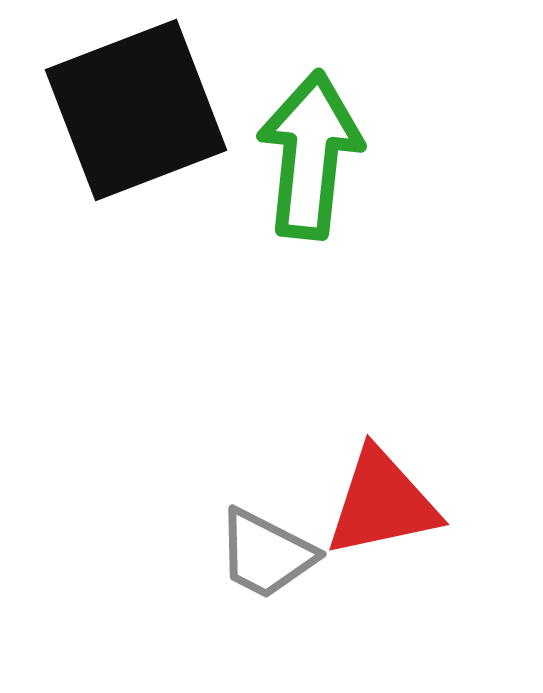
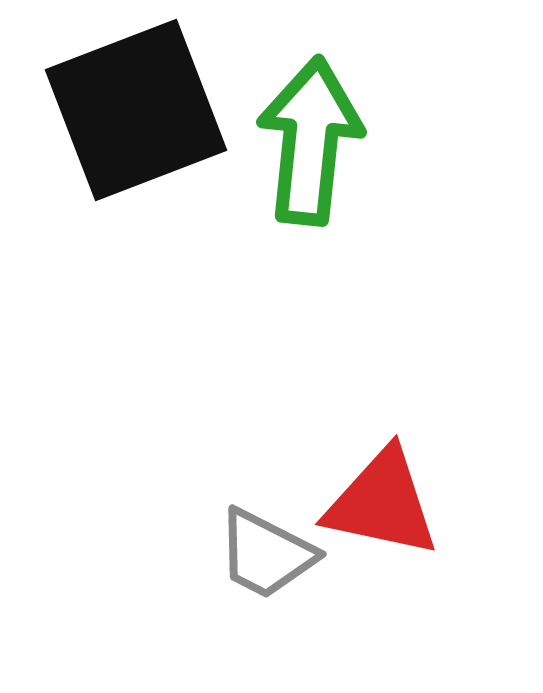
green arrow: moved 14 px up
red triangle: rotated 24 degrees clockwise
